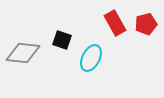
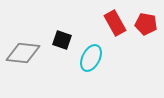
red pentagon: rotated 25 degrees clockwise
